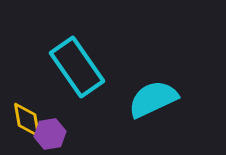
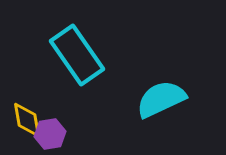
cyan rectangle: moved 12 px up
cyan semicircle: moved 8 px right
